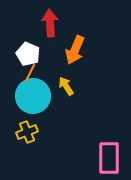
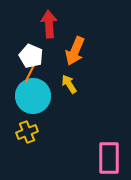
red arrow: moved 1 px left, 1 px down
orange arrow: moved 1 px down
white pentagon: moved 3 px right, 2 px down
yellow arrow: moved 3 px right, 2 px up
